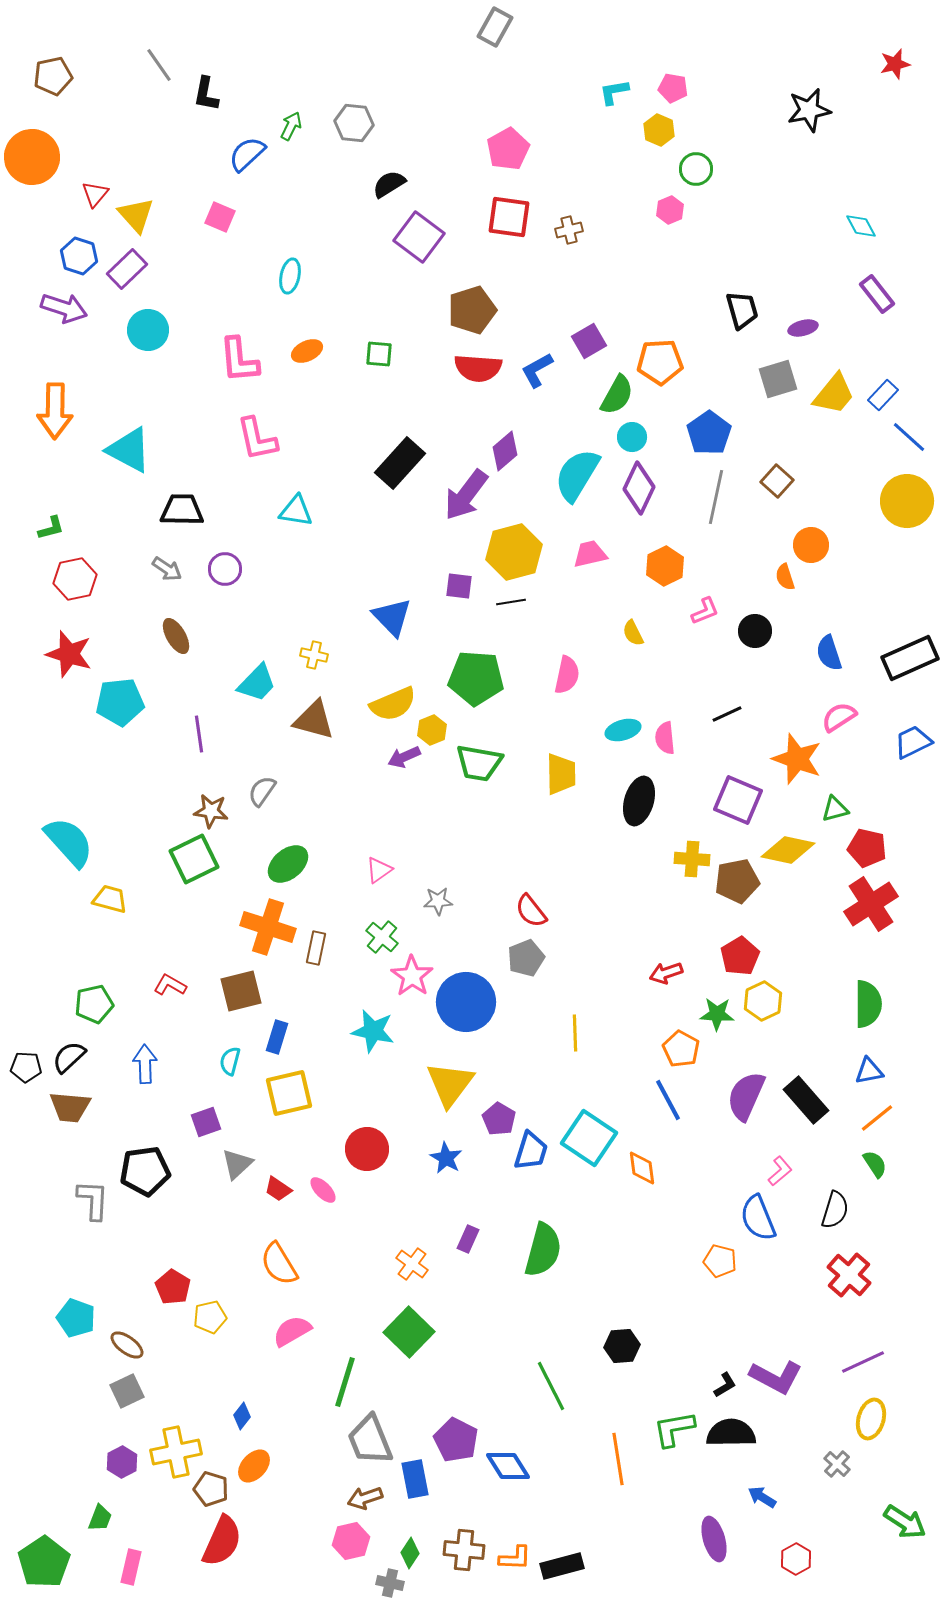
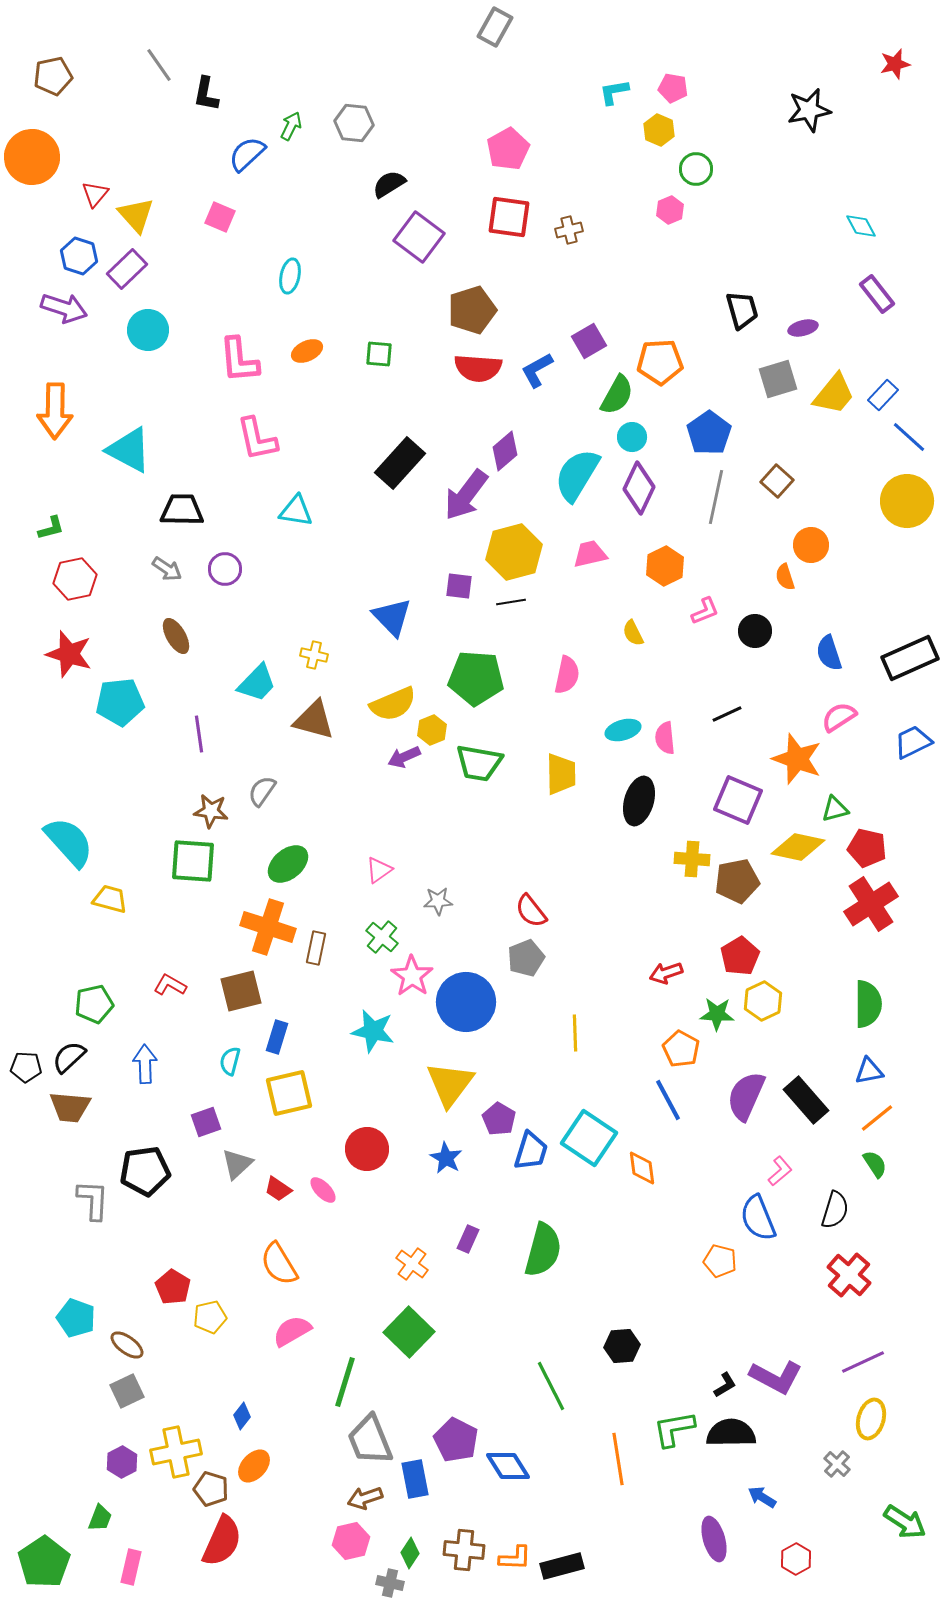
yellow diamond at (788, 850): moved 10 px right, 3 px up
green square at (194, 859): moved 1 px left, 2 px down; rotated 30 degrees clockwise
